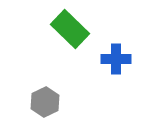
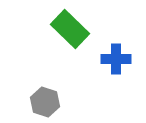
gray hexagon: rotated 16 degrees counterclockwise
